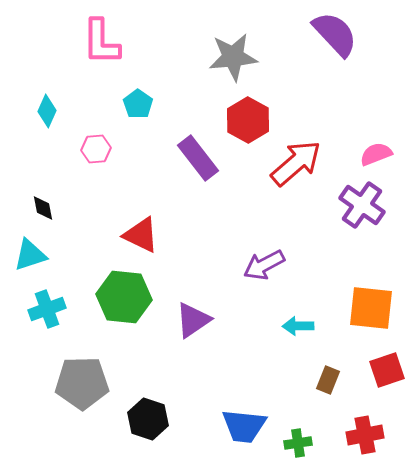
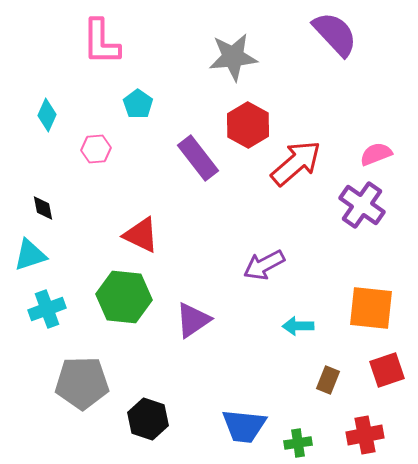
cyan diamond: moved 4 px down
red hexagon: moved 5 px down
